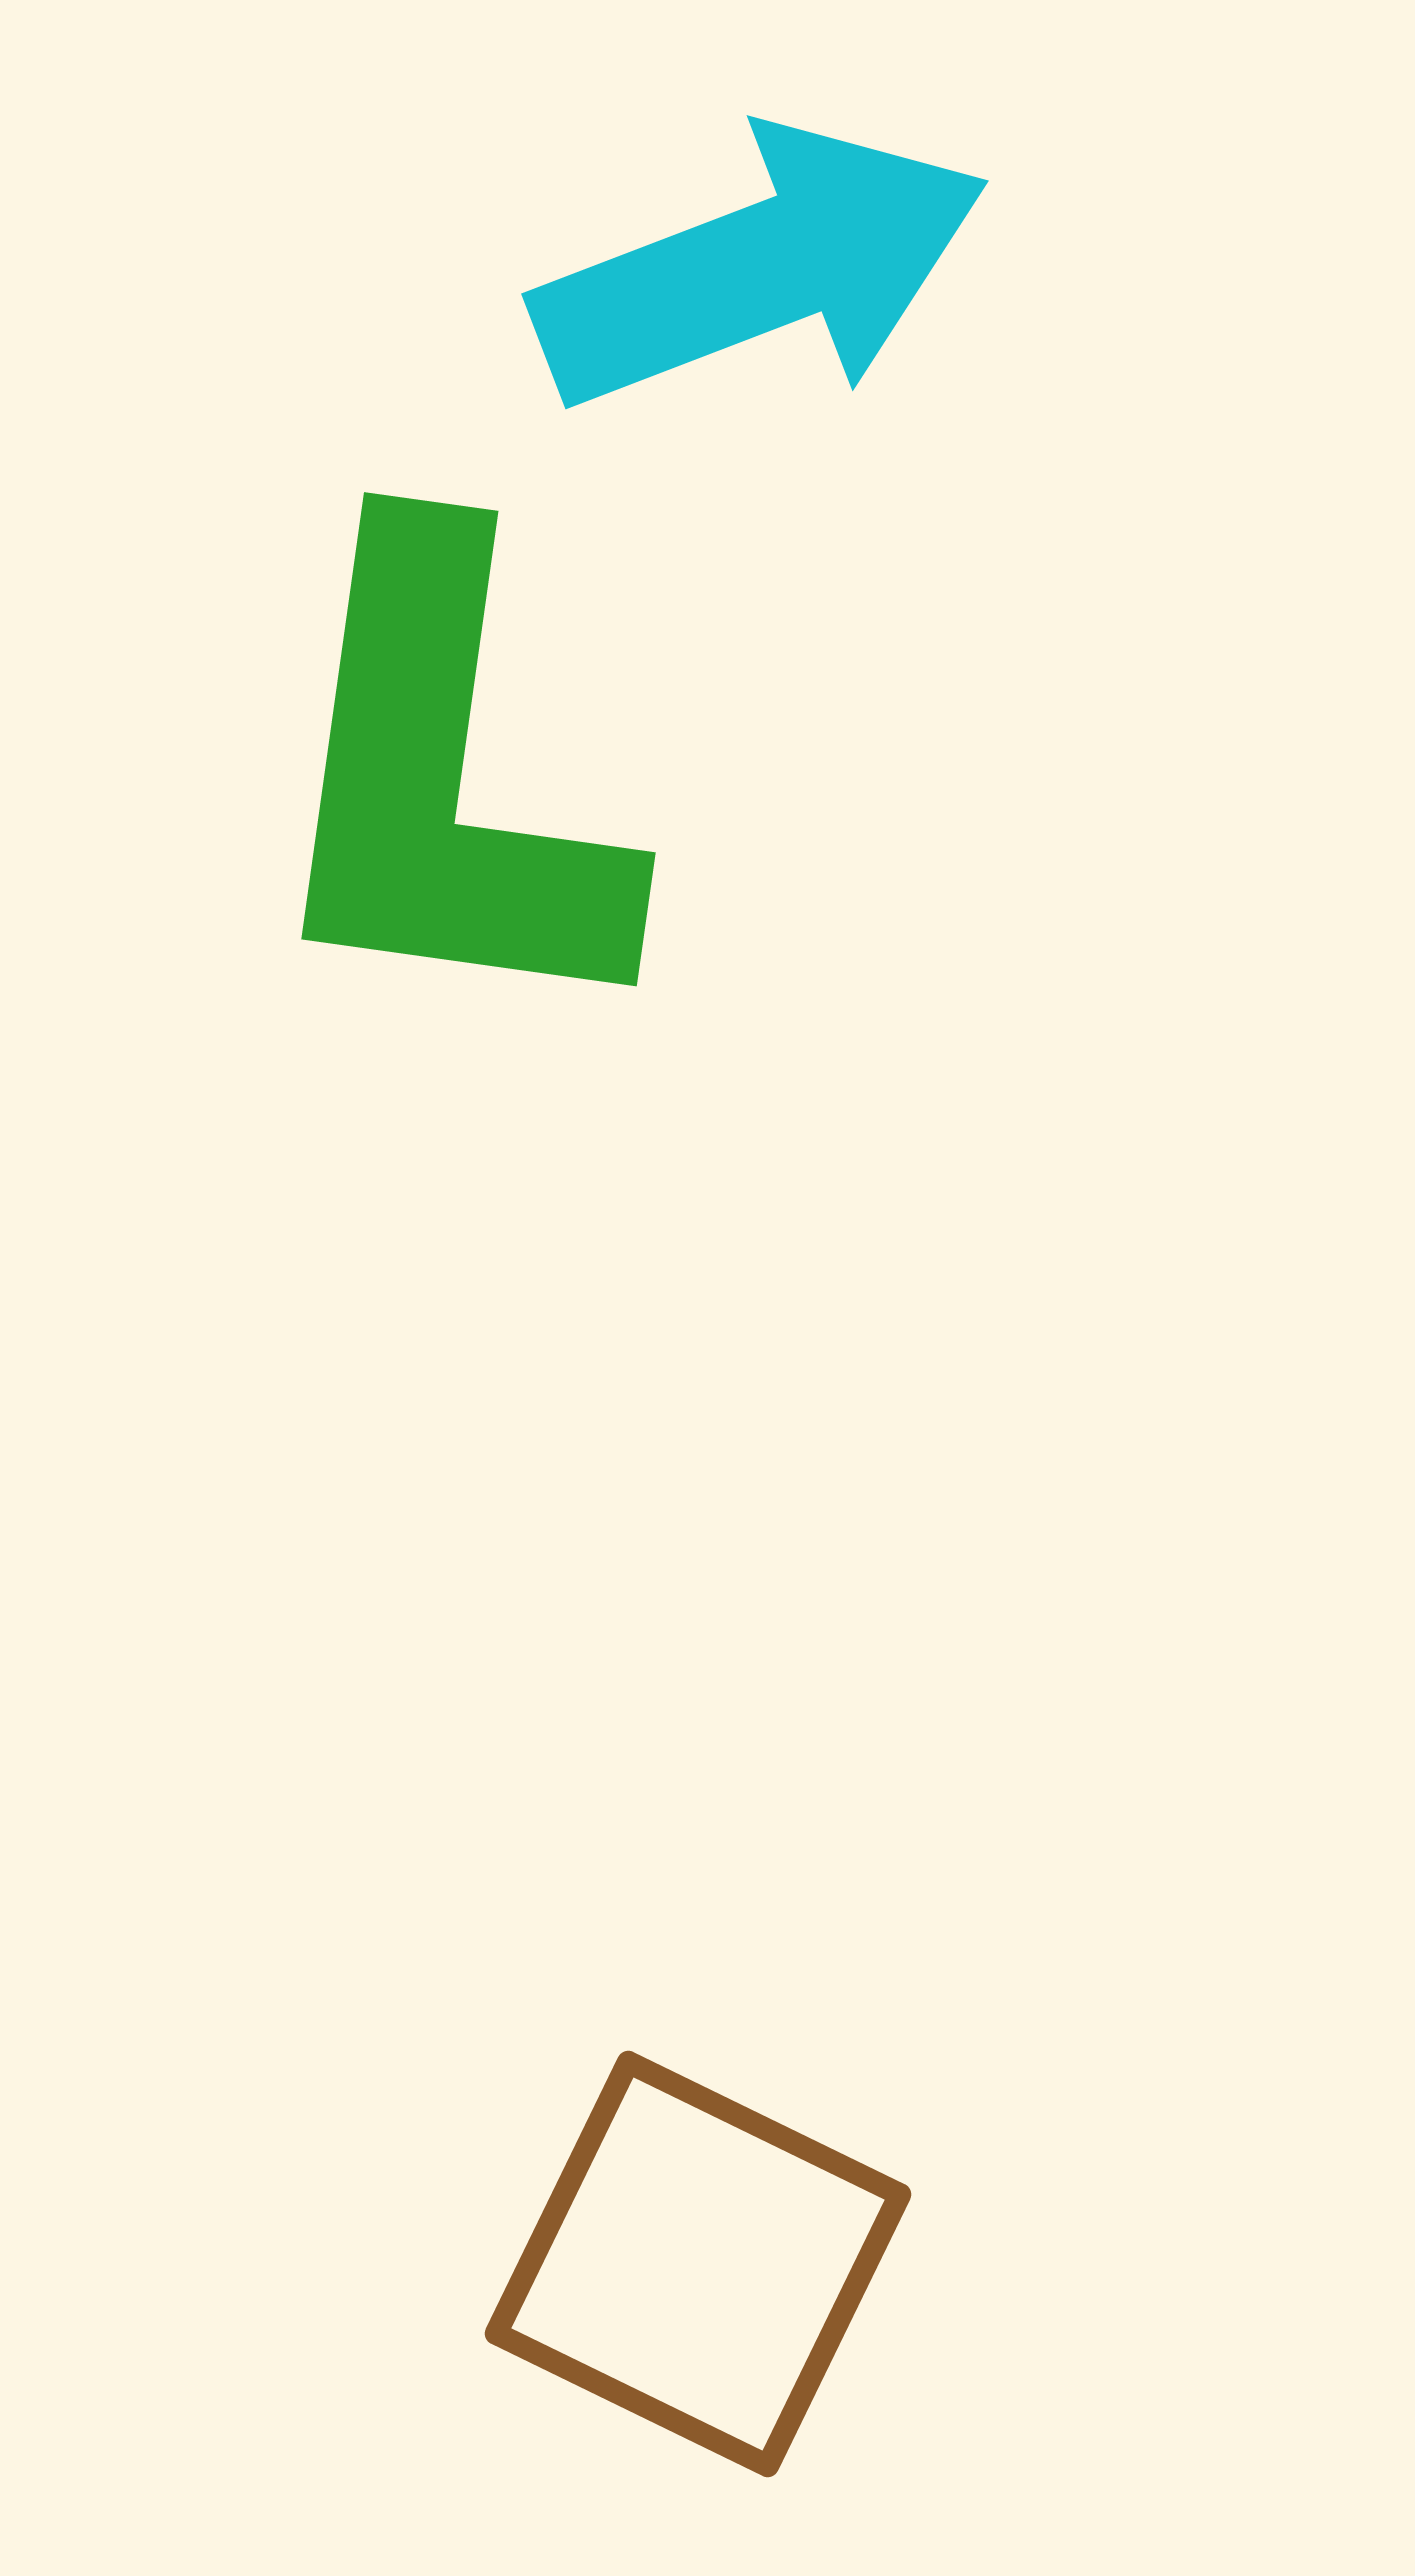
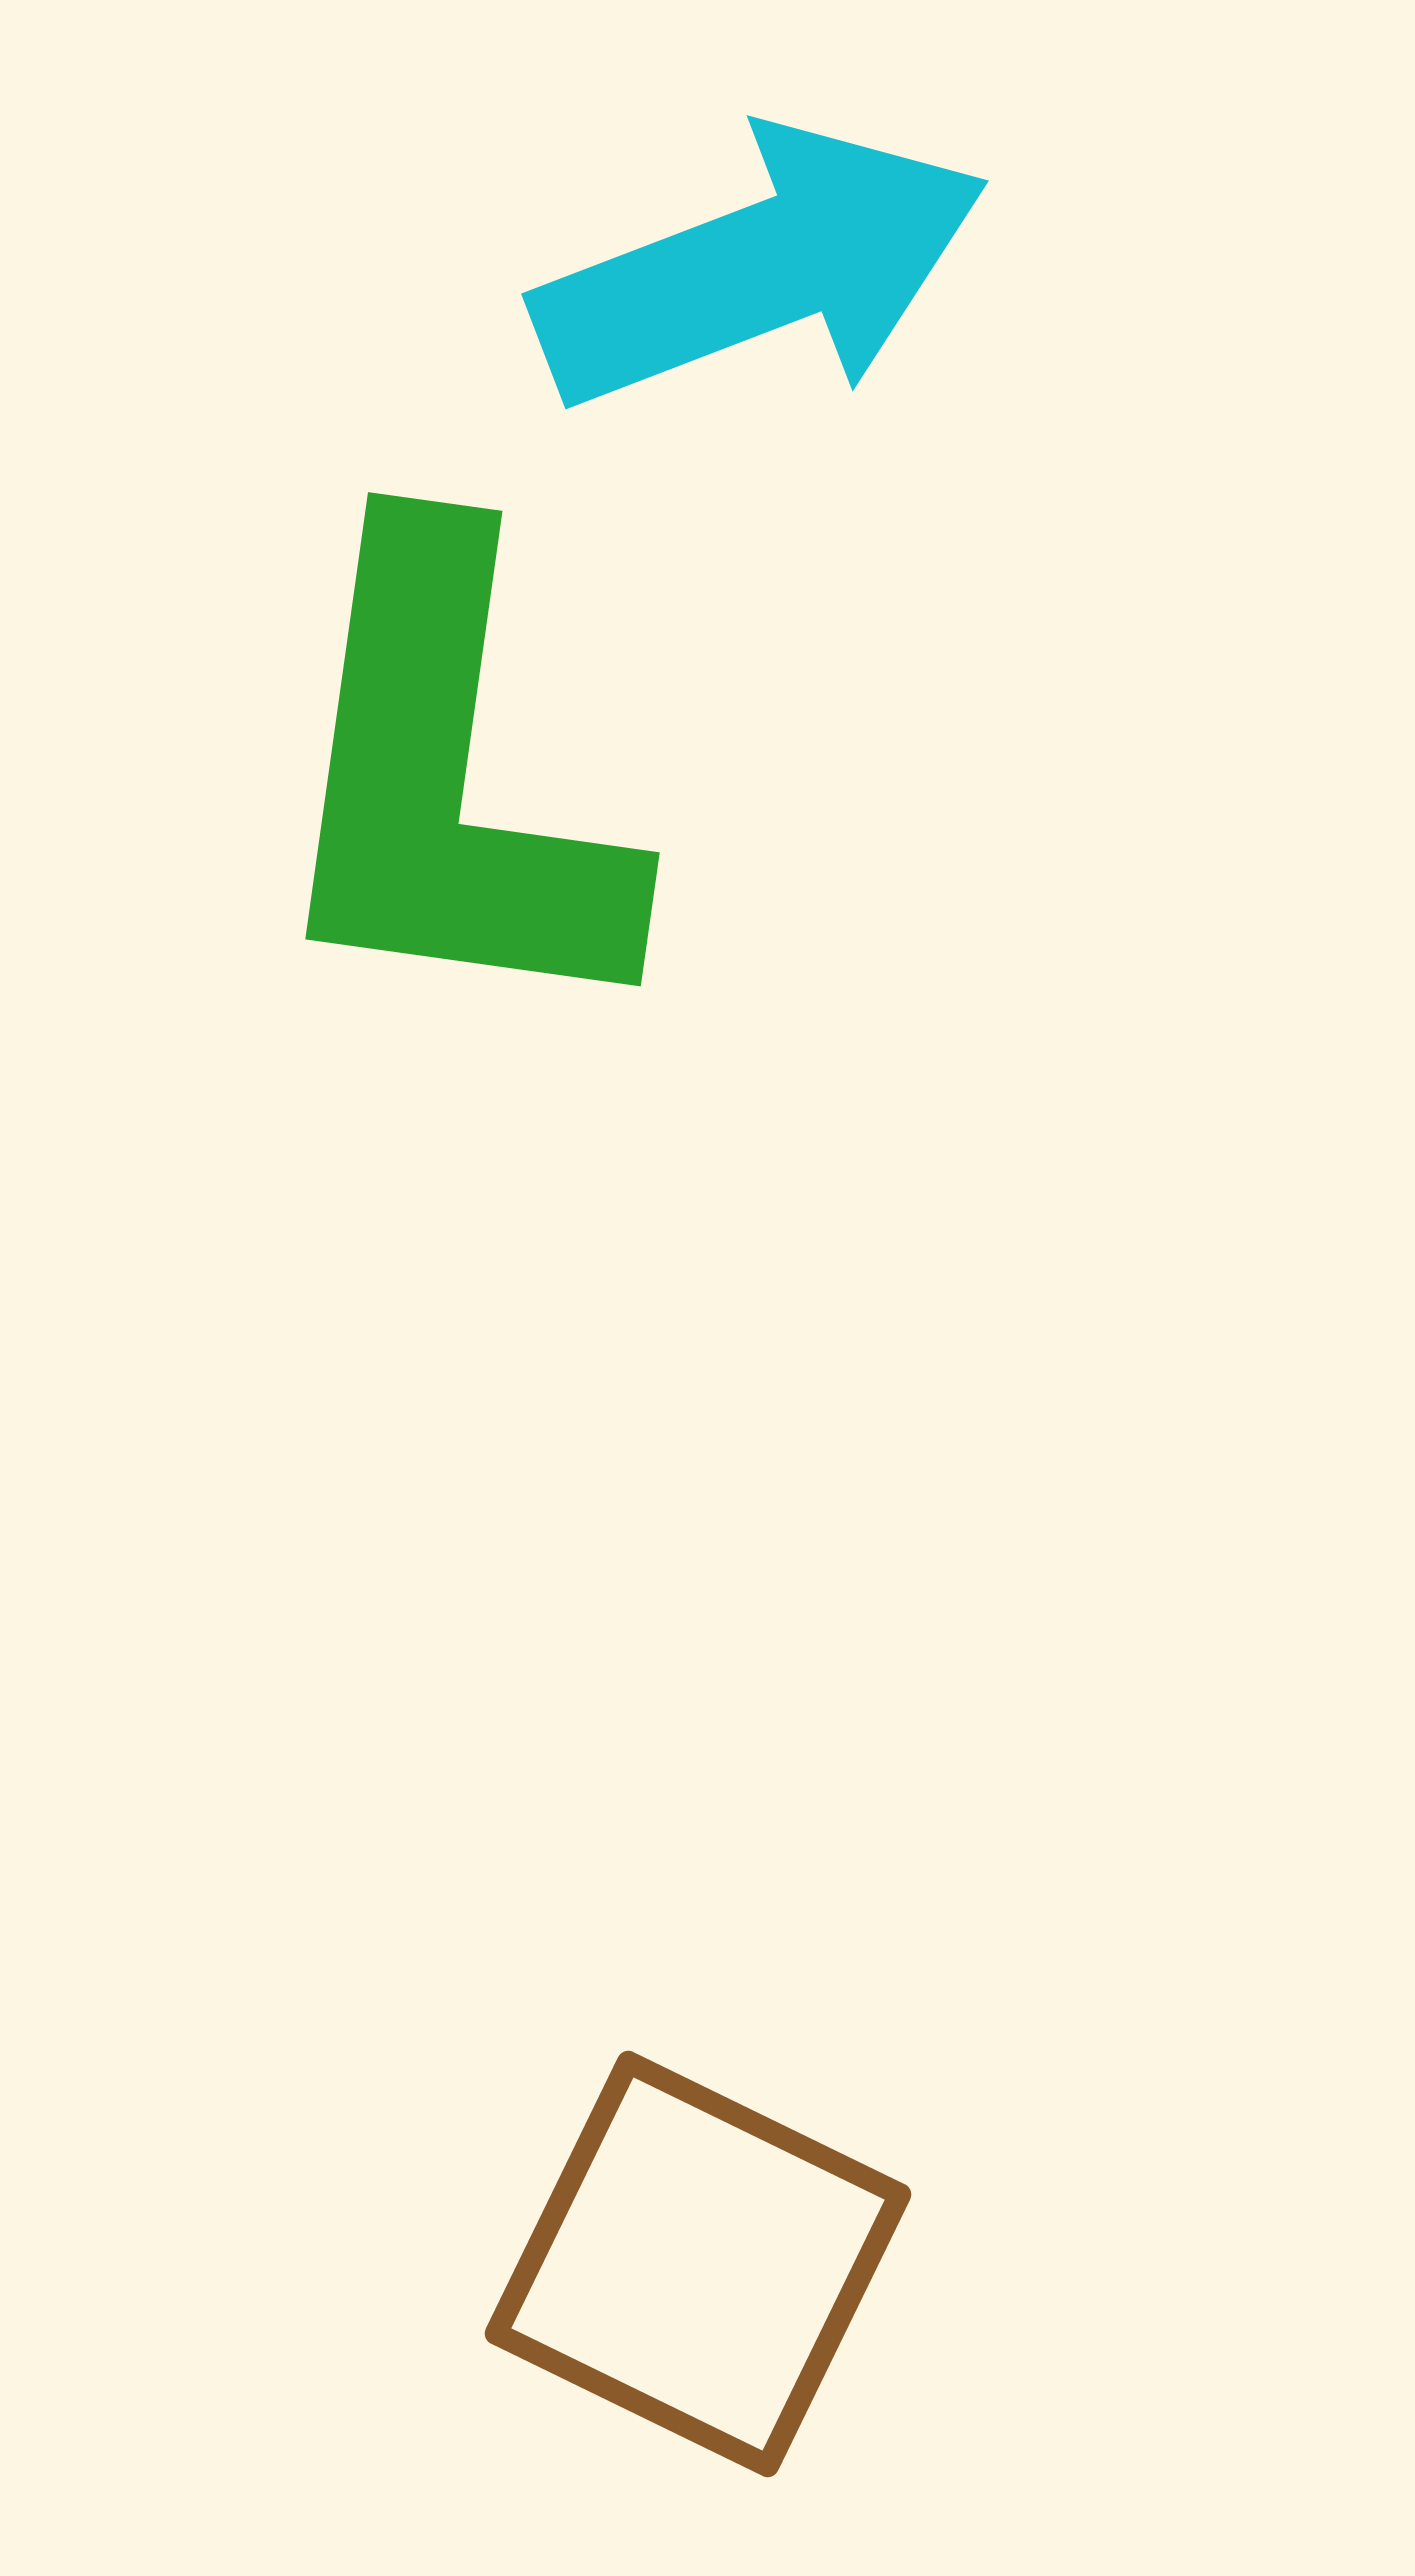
green L-shape: moved 4 px right
